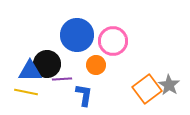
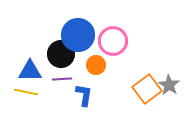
blue circle: moved 1 px right
black circle: moved 14 px right, 10 px up
